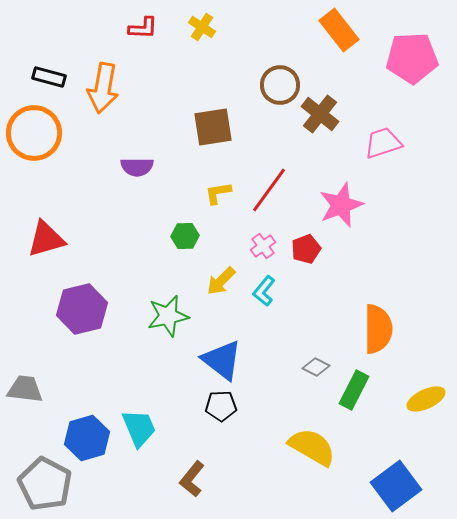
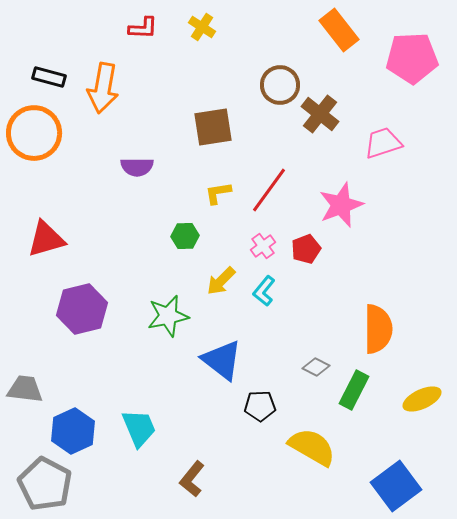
yellow ellipse: moved 4 px left
black pentagon: moved 39 px right
blue hexagon: moved 14 px left, 7 px up; rotated 9 degrees counterclockwise
